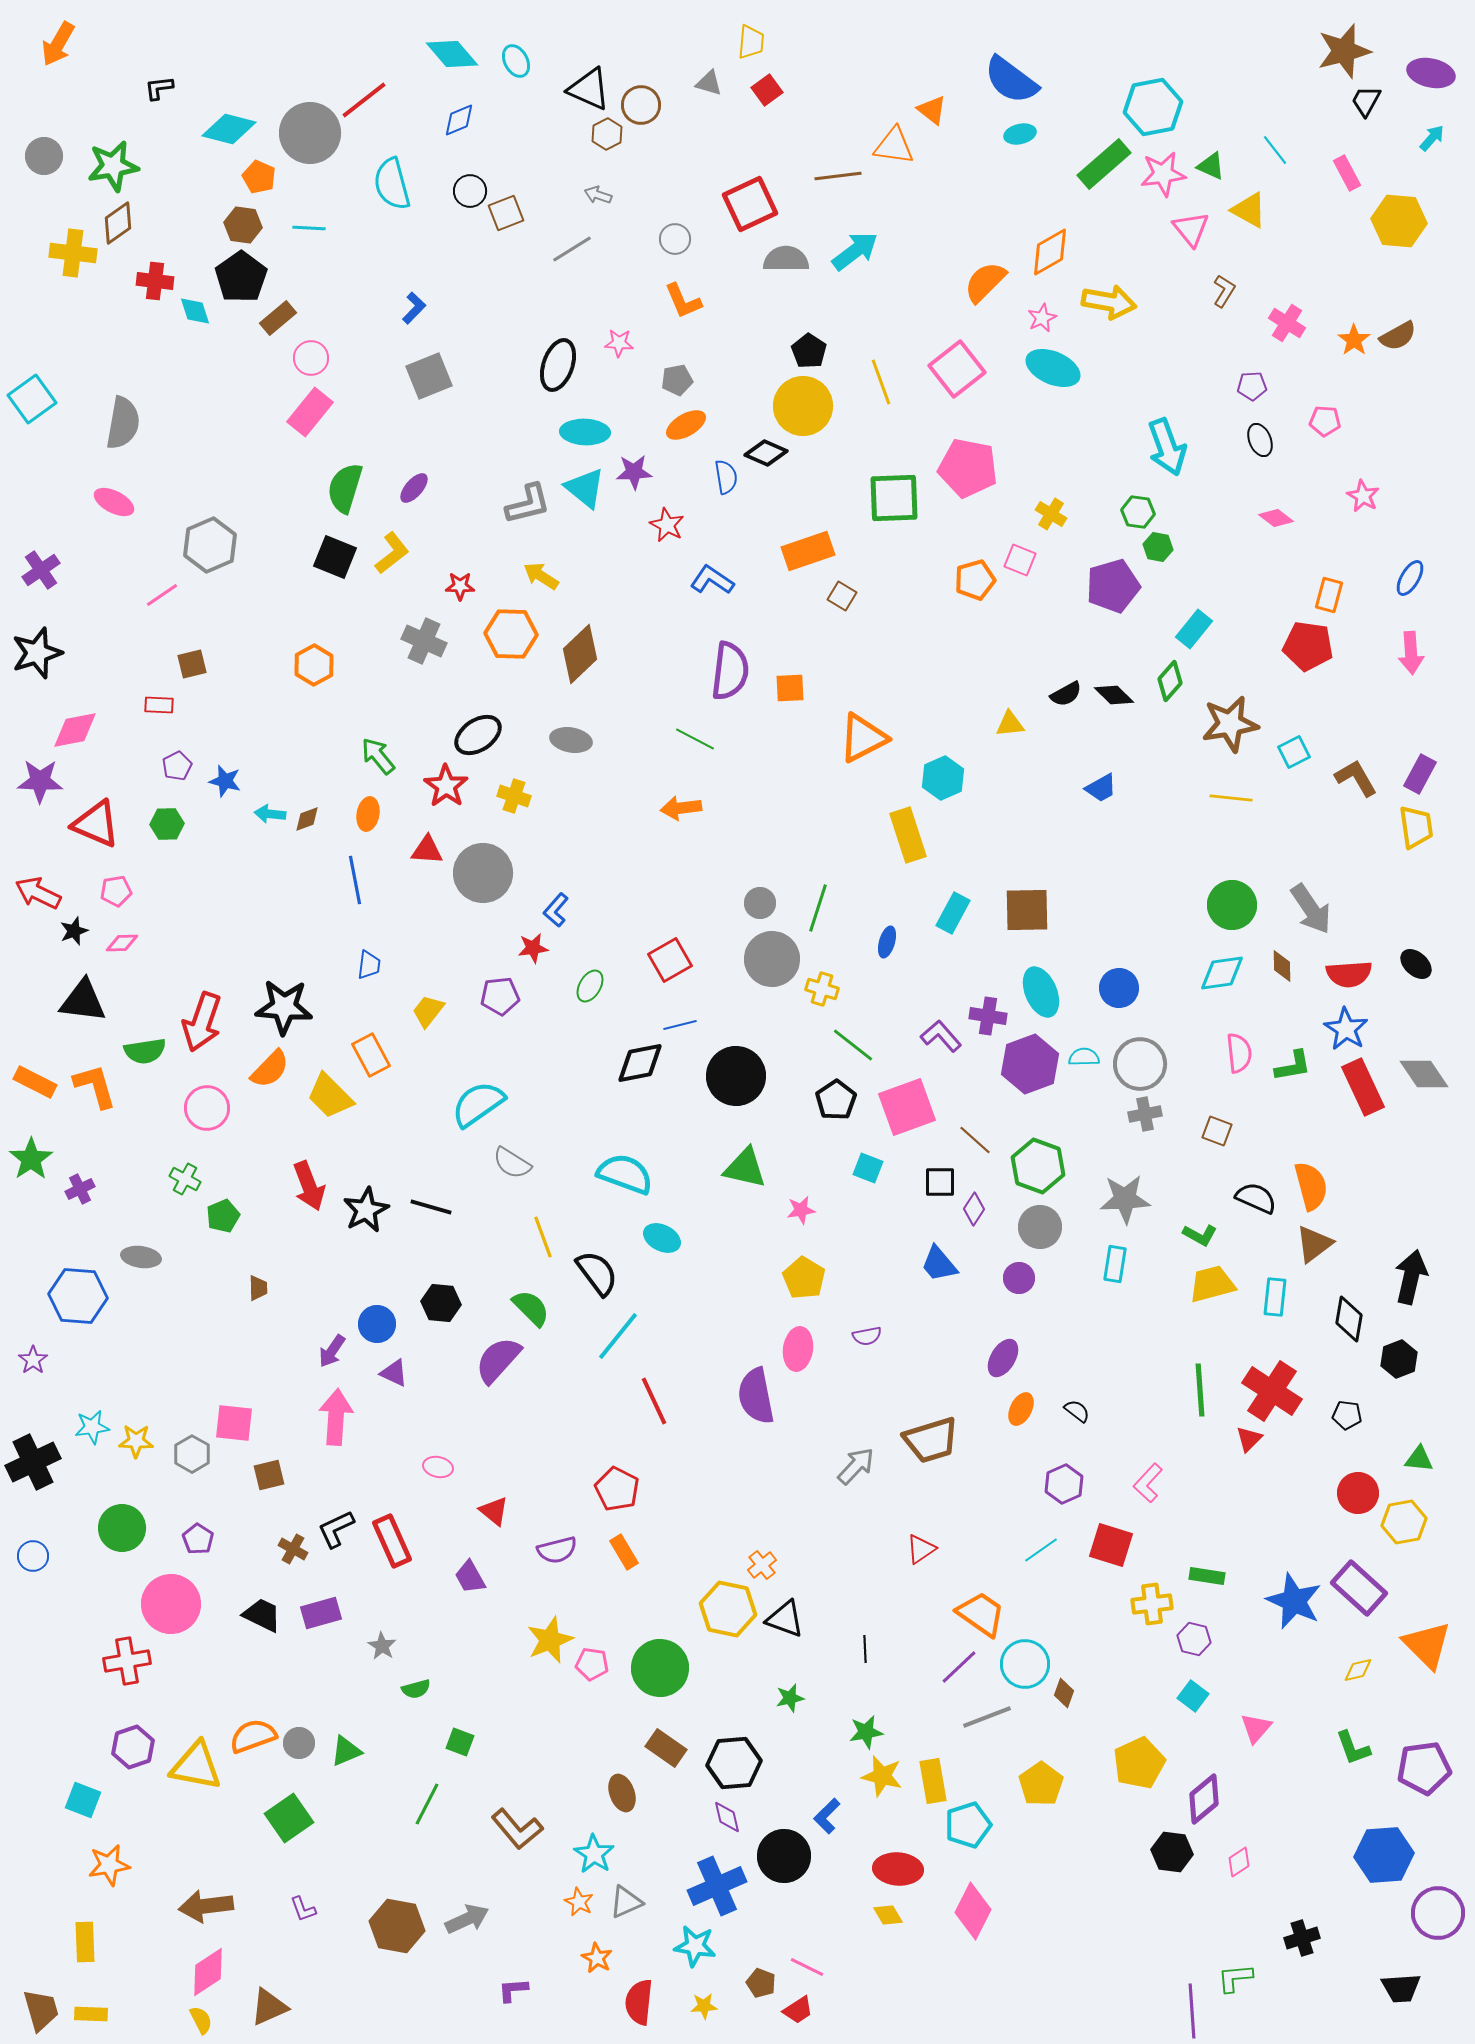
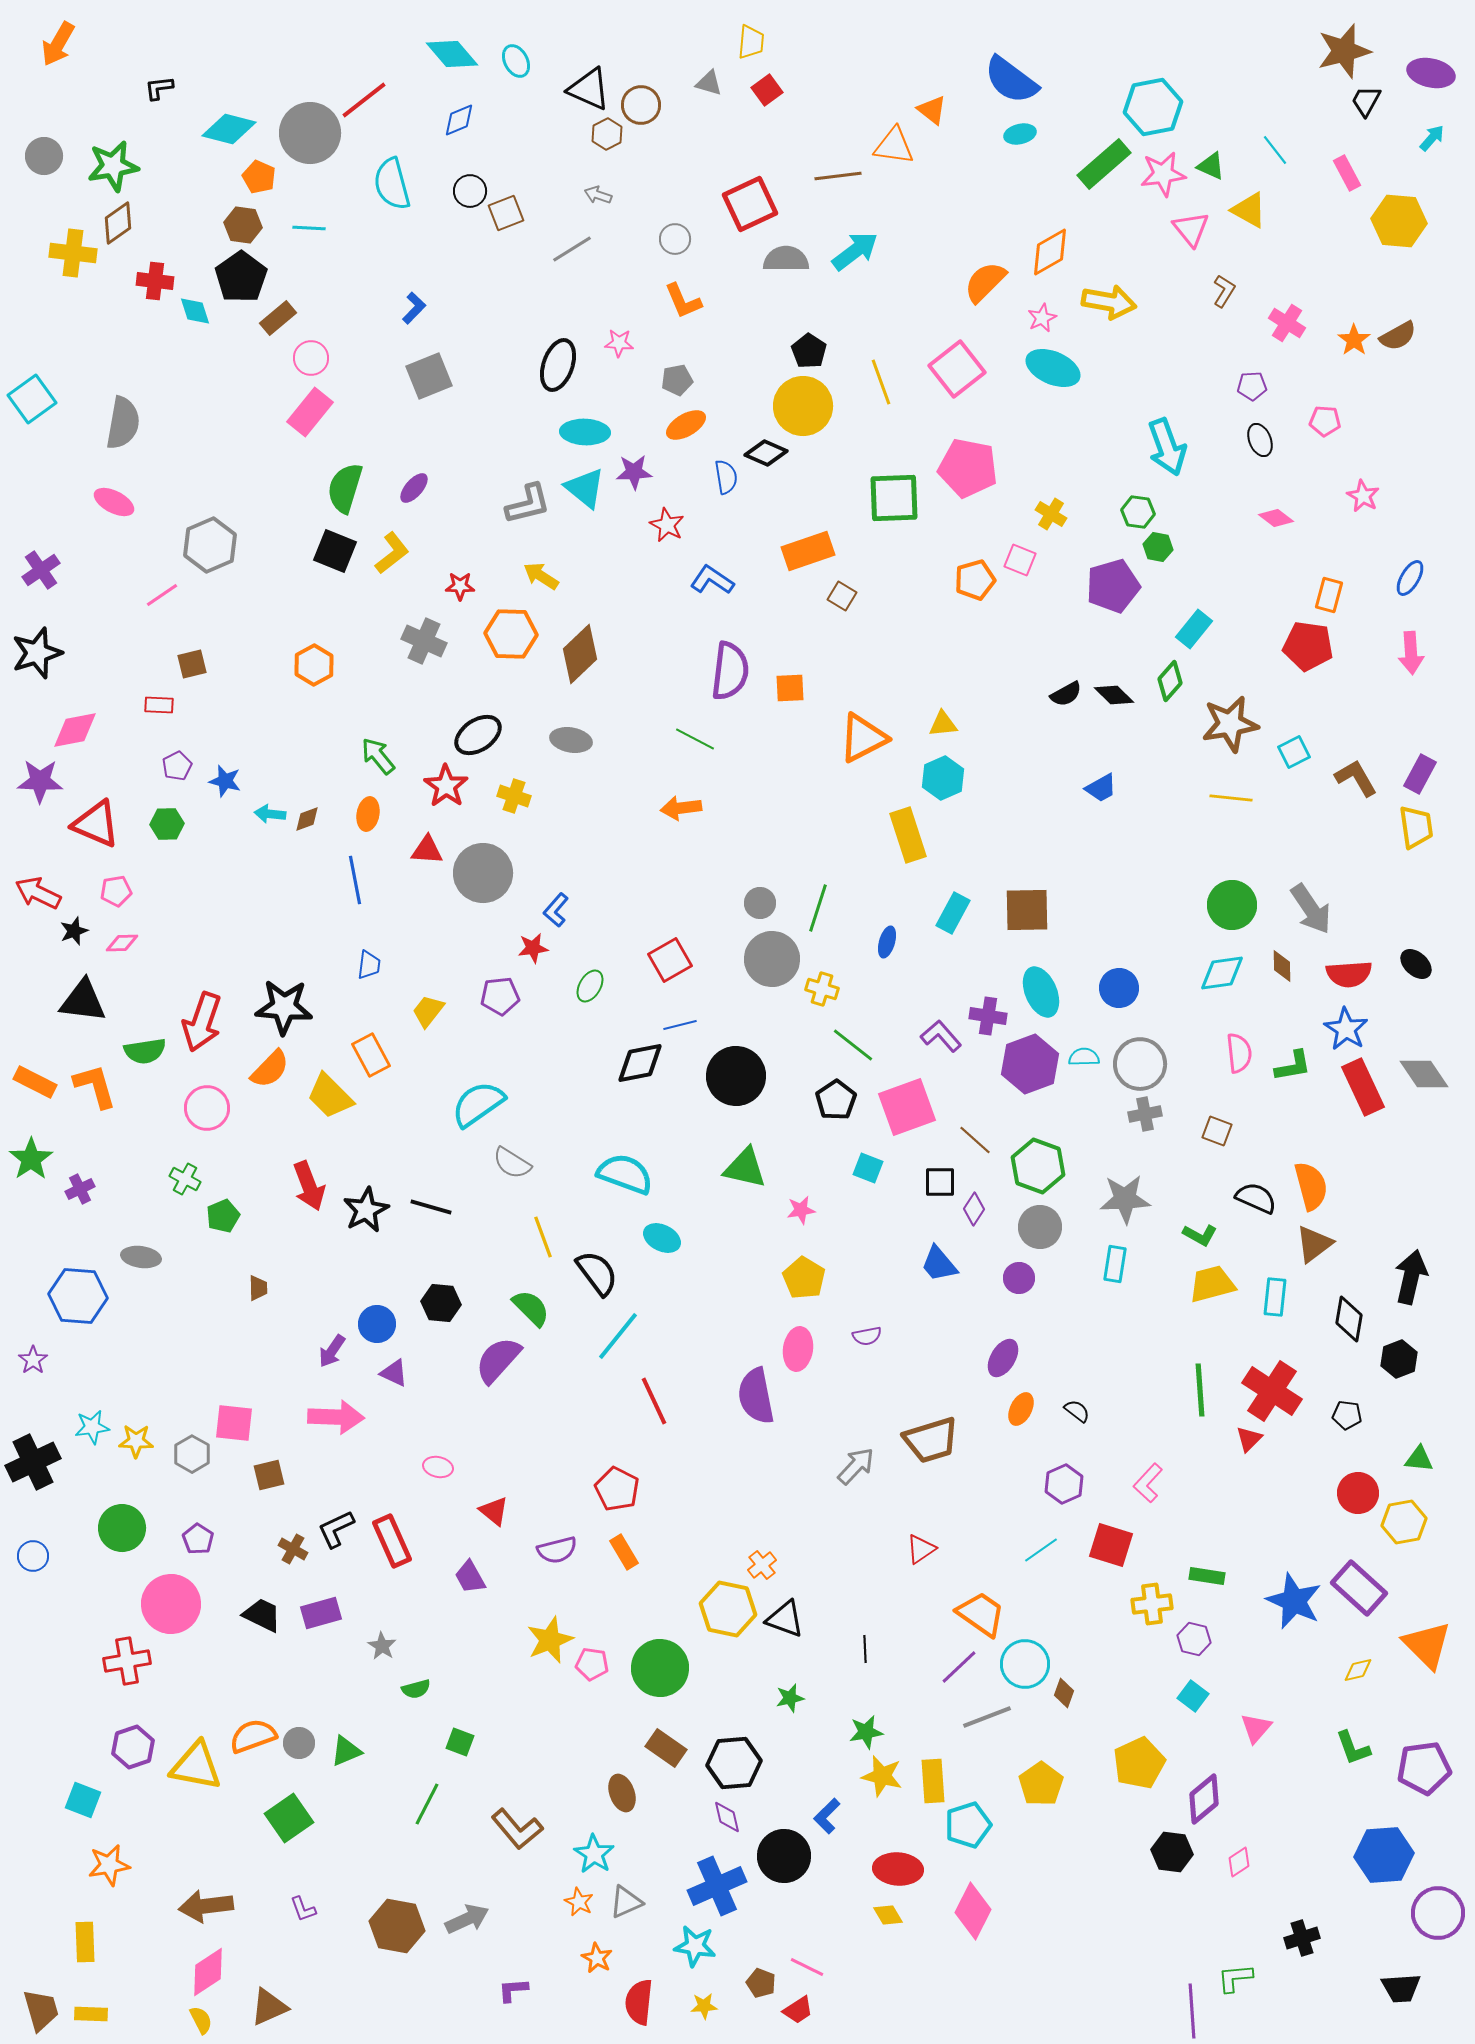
black square at (335, 557): moved 6 px up
yellow triangle at (1010, 724): moved 67 px left
pink arrow at (336, 1417): rotated 88 degrees clockwise
yellow rectangle at (933, 1781): rotated 6 degrees clockwise
